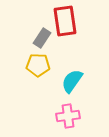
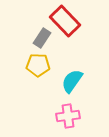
red rectangle: rotated 36 degrees counterclockwise
